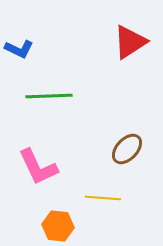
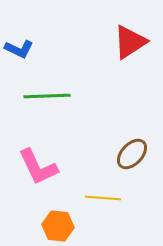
green line: moved 2 px left
brown ellipse: moved 5 px right, 5 px down
